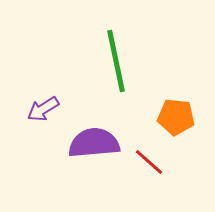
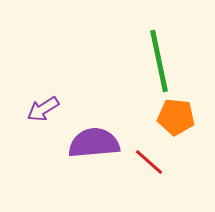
green line: moved 43 px right
